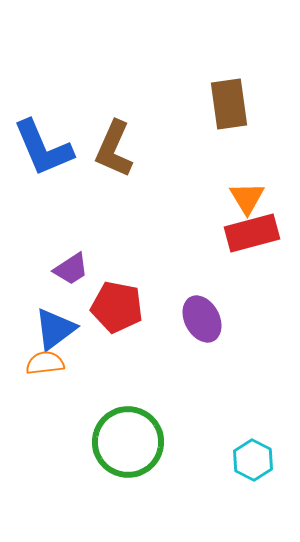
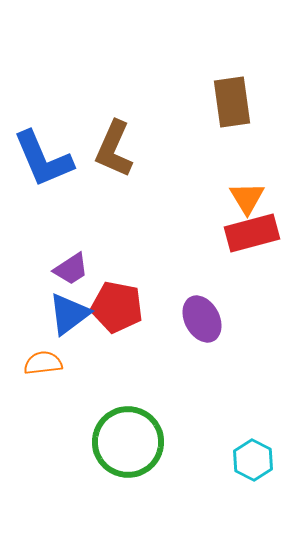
brown rectangle: moved 3 px right, 2 px up
blue L-shape: moved 11 px down
blue triangle: moved 14 px right, 15 px up
orange semicircle: moved 2 px left
